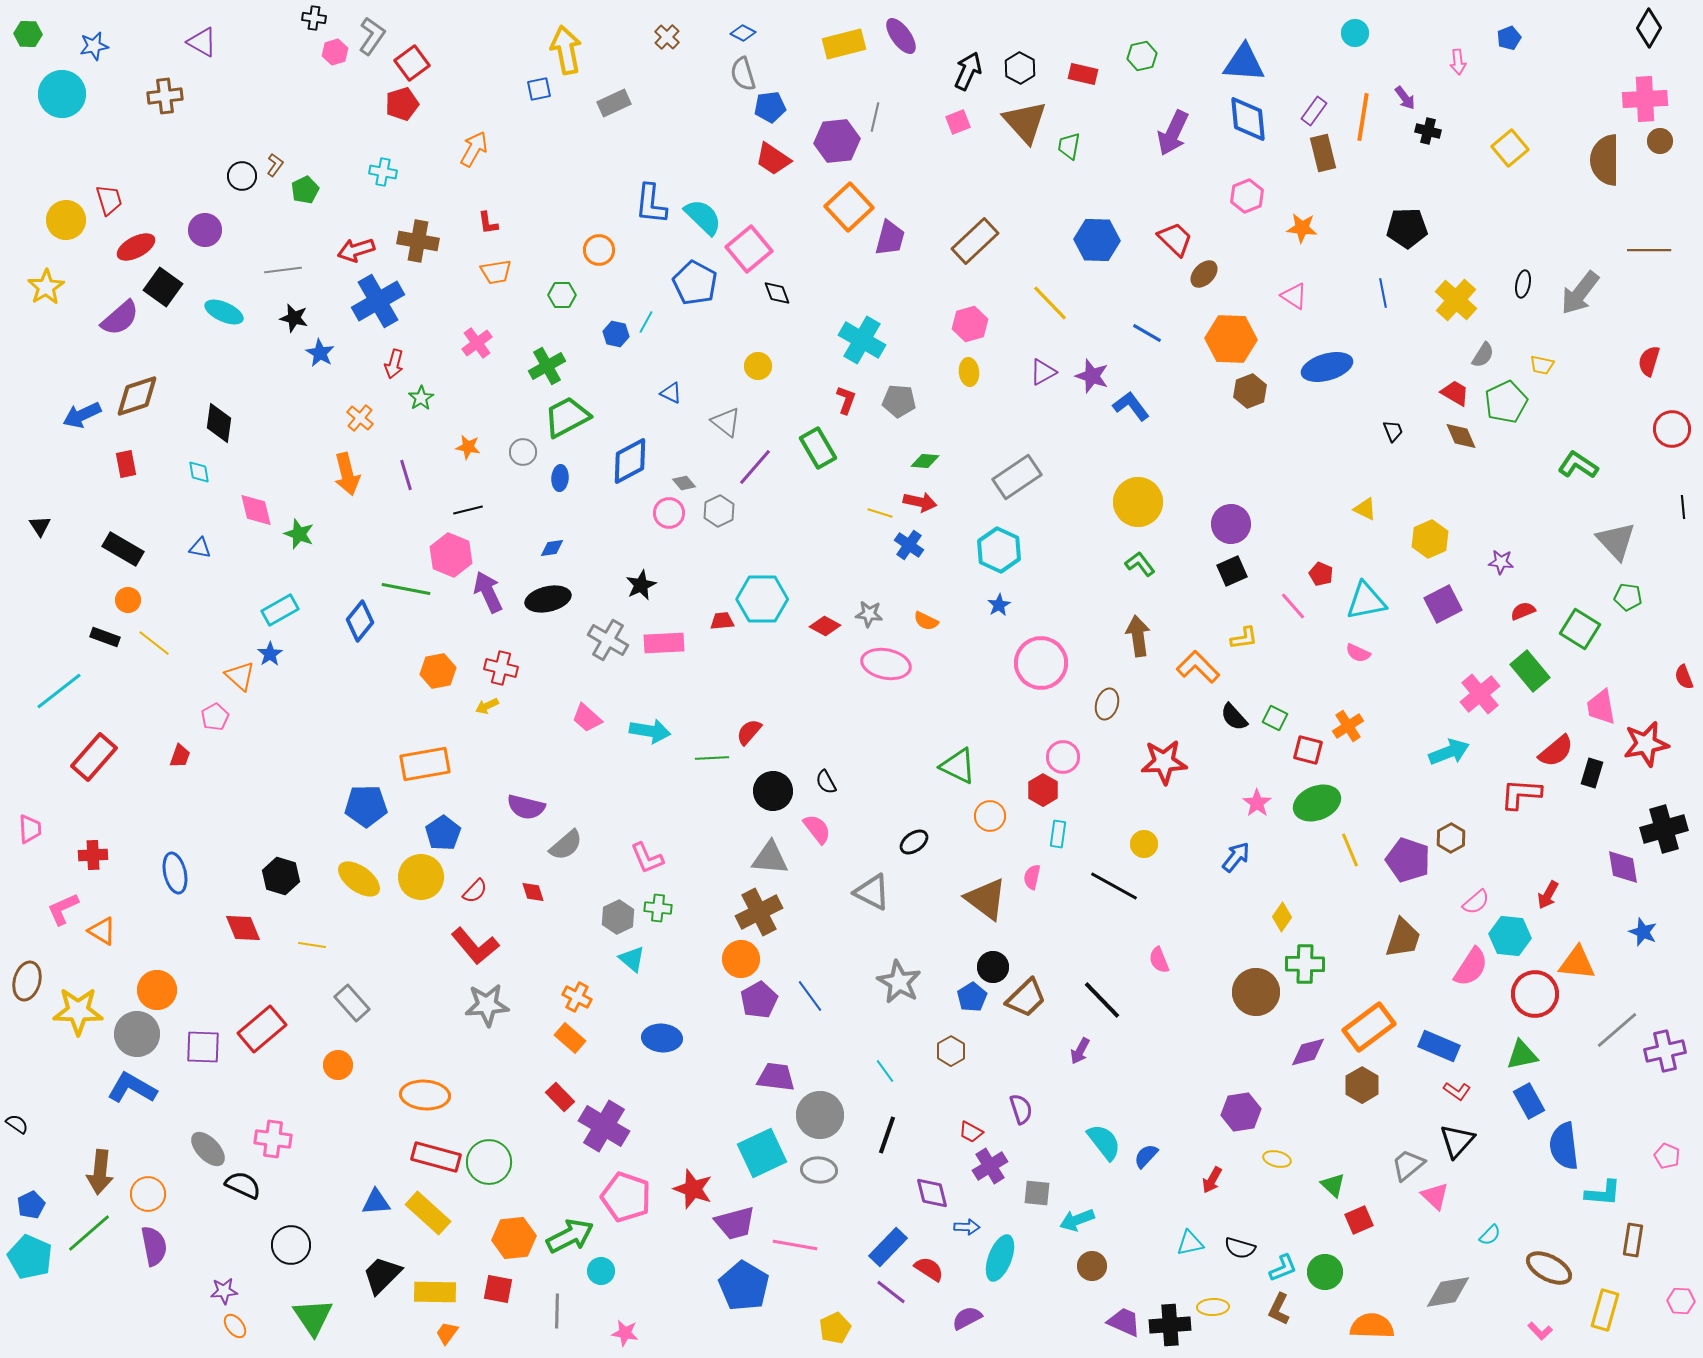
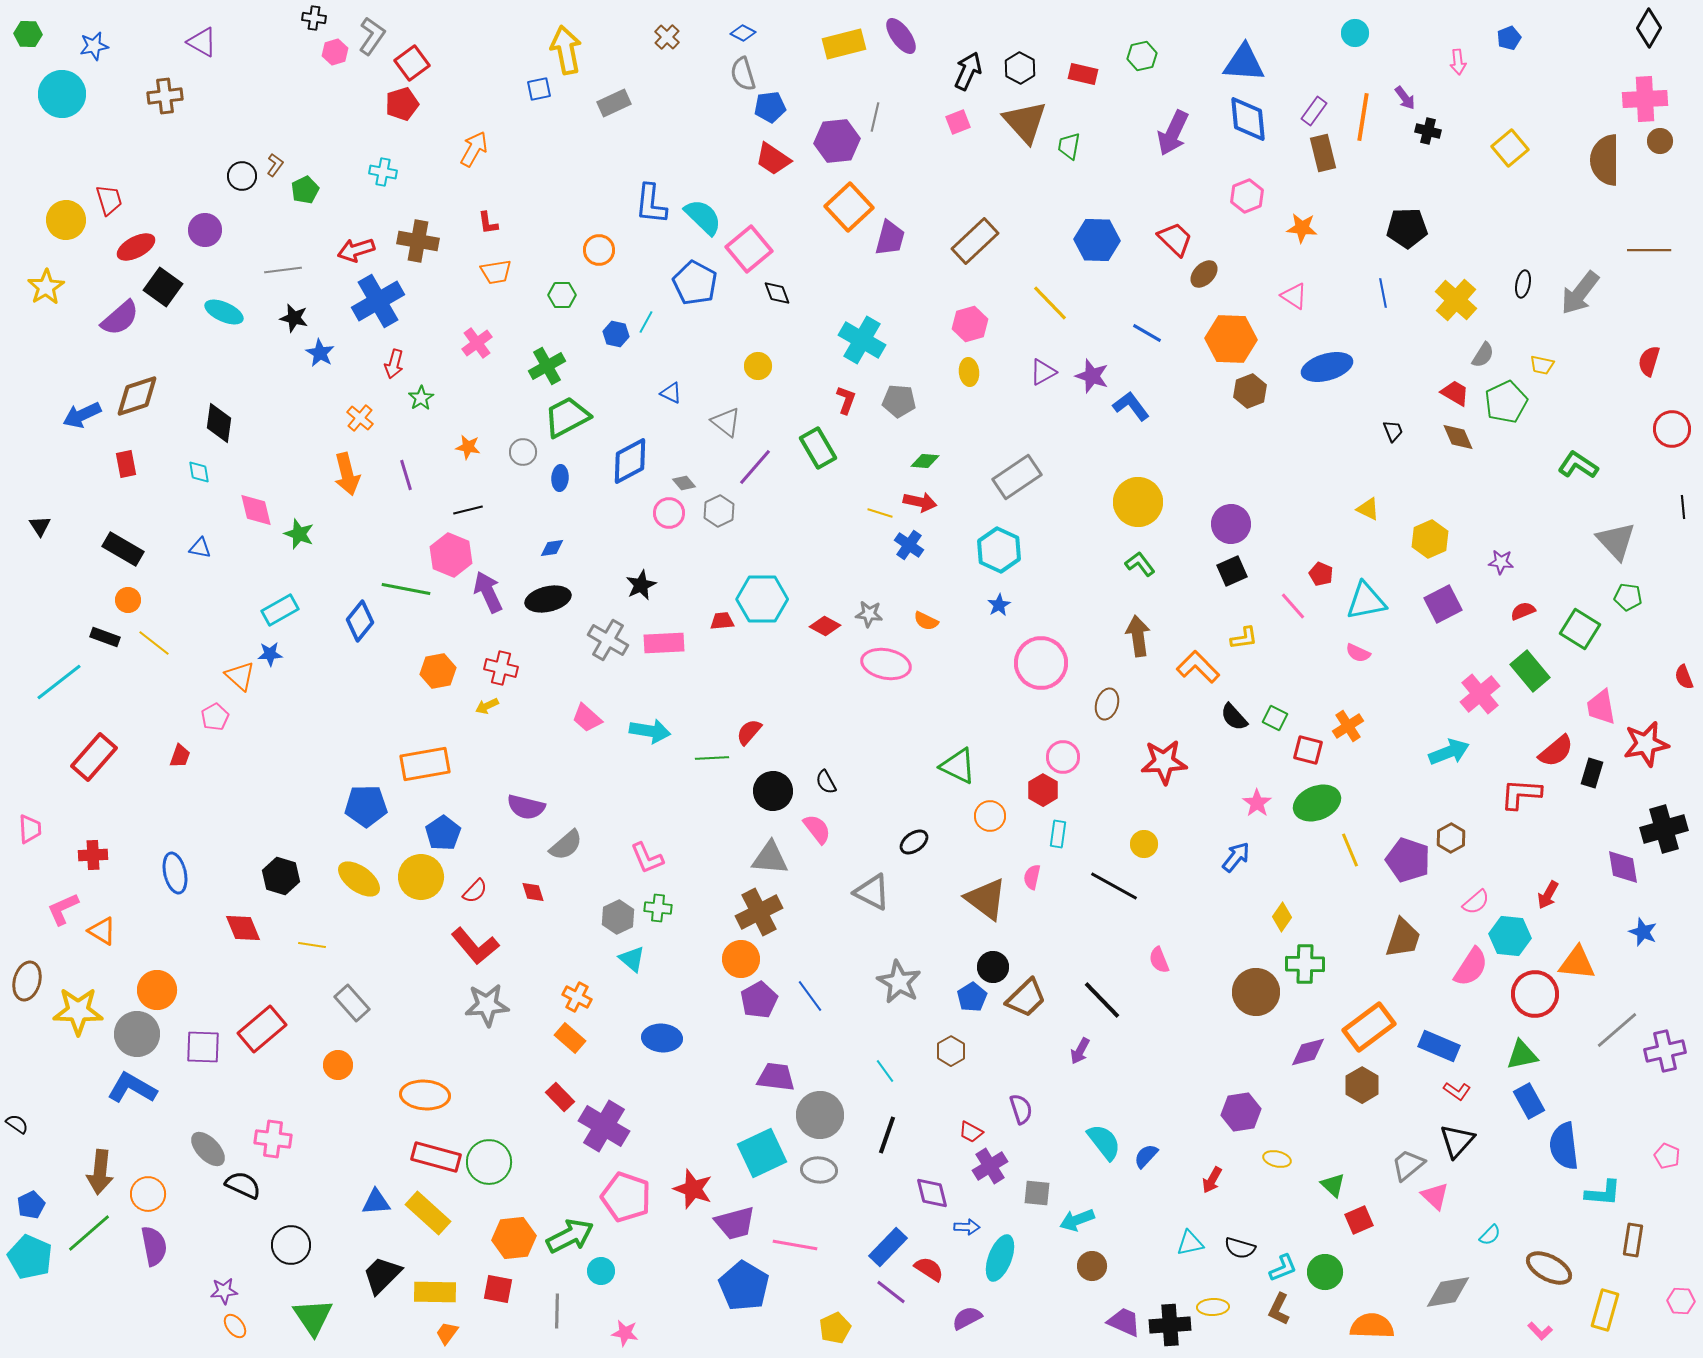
brown diamond at (1461, 436): moved 3 px left, 1 px down
yellow triangle at (1365, 509): moved 3 px right
blue star at (270, 654): rotated 30 degrees clockwise
cyan line at (59, 691): moved 9 px up
